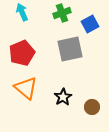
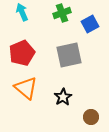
gray square: moved 1 px left, 6 px down
brown circle: moved 1 px left, 10 px down
